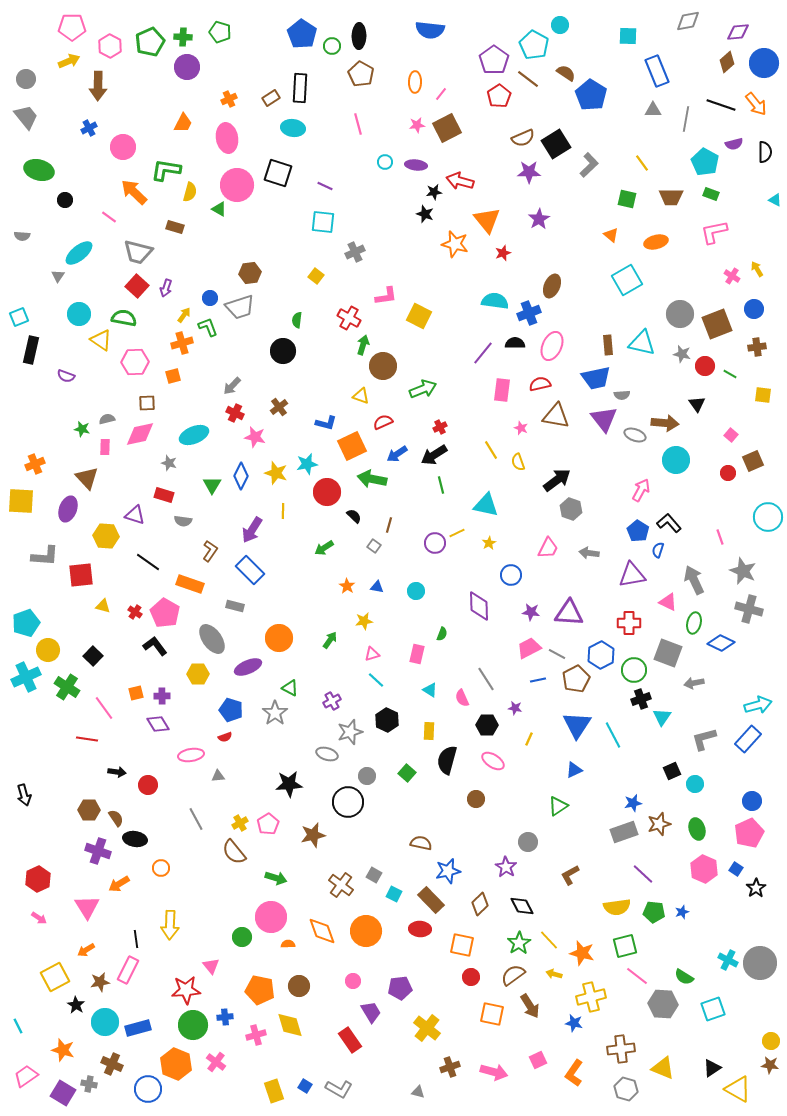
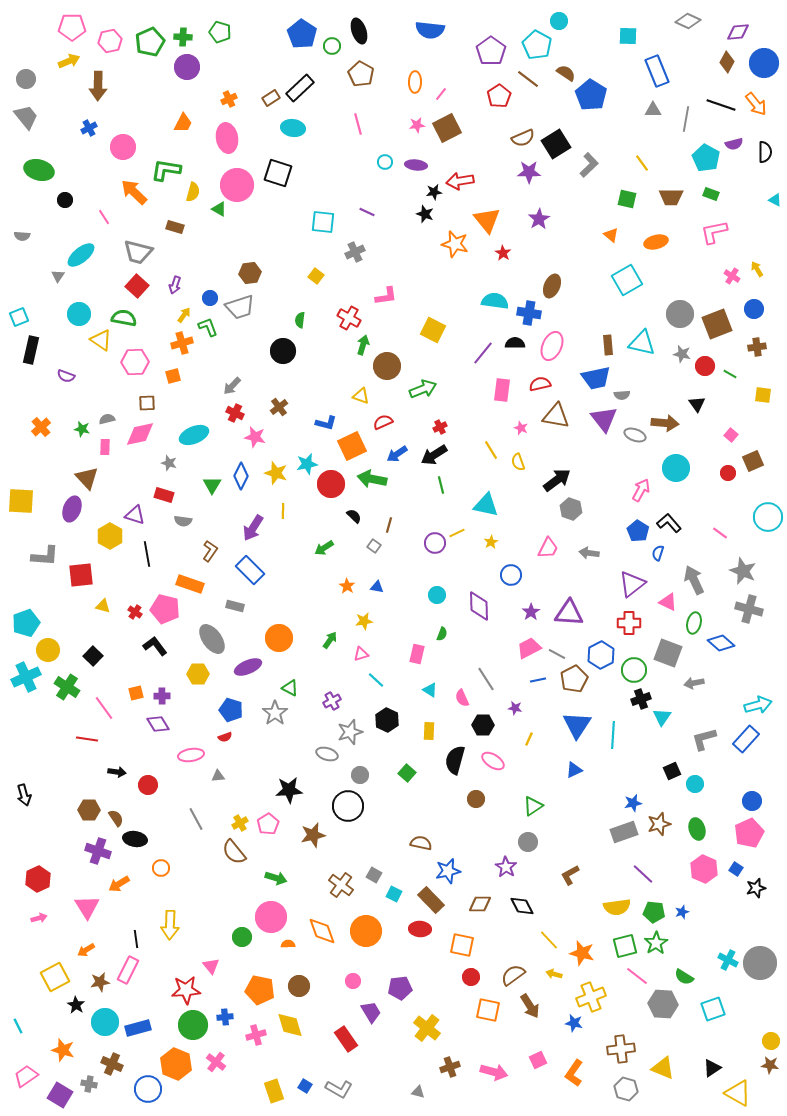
gray diamond at (688, 21): rotated 35 degrees clockwise
cyan circle at (560, 25): moved 1 px left, 4 px up
black ellipse at (359, 36): moved 5 px up; rotated 20 degrees counterclockwise
cyan pentagon at (534, 45): moved 3 px right
pink hexagon at (110, 46): moved 5 px up; rotated 20 degrees clockwise
purple pentagon at (494, 60): moved 3 px left, 9 px up
brown diamond at (727, 62): rotated 20 degrees counterclockwise
black rectangle at (300, 88): rotated 44 degrees clockwise
cyan pentagon at (705, 162): moved 1 px right, 4 px up
red arrow at (460, 181): rotated 24 degrees counterclockwise
purple line at (325, 186): moved 42 px right, 26 px down
yellow semicircle at (190, 192): moved 3 px right
pink line at (109, 217): moved 5 px left; rotated 21 degrees clockwise
cyan ellipse at (79, 253): moved 2 px right, 2 px down
red star at (503, 253): rotated 21 degrees counterclockwise
purple arrow at (166, 288): moved 9 px right, 3 px up
blue cross at (529, 313): rotated 30 degrees clockwise
yellow square at (419, 316): moved 14 px right, 14 px down
green semicircle at (297, 320): moved 3 px right
brown circle at (383, 366): moved 4 px right
cyan circle at (676, 460): moved 8 px down
orange cross at (35, 464): moved 6 px right, 37 px up; rotated 18 degrees counterclockwise
red circle at (327, 492): moved 4 px right, 8 px up
purple ellipse at (68, 509): moved 4 px right
purple arrow at (252, 530): moved 1 px right, 2 px up
yellow hexagon at (106, 536): moved 4 px right; rotated 25 degrees clockwise
pink line at (720, 537): moved 4 px up; rotated 35 degrees counterclockwise
yellow star at (489, 543): moved 2 px right, 1 px up
blue semicircle at (658, 550): moved 3 px down
black line at (148, 562): moved 1 px left, 8 px up; rotated 45 degrees clockwise
purple triangle at (632, 575): moved 9 px down; rotated 28 degrees counterclockwise
cyan circle at (416, 591): moved 21 px right, 4 px down
purple star at (531, 612): rotated 30 degrees clockwise
pink pentagon at (165, 613): moved 4 px up; rotated 16 degrees counterclockwise
blue diamond at (721, 643): rotated 16 degrees clockwise
pink triangle at (372, 654): moved 11 px left
brown pentagon at (576, 679): moved 2 px left
black hexagon at (487, 725): moved 4 px left
cyan line at (613, 735): rotated 32 degrees clockwise
blue rectangle at (748, 739): moved 2 px left
black semicircle at (447, 760): moved 8 px right
gray circle at (367, 776): moved 7 px left, 1 px up
black star at (289, 784): moved 6 px down
black circle at (348, 802): moved 4 px down
green triangle at (558, 806): moved 25 px left
black star at (756, 888): rotated 18 degrees clockwise
brown diamond at (480, 904): rotated 45 degrees clockwise
pink arrow at (39, 918): rotated 49 degrees counterclockwise
green star at (519, 943): moved 137 px right
yellow cross at (591, 997): rotated 8 degrees counterclockwise
orange square at (492, 1014): moved 4 px left, 4 px up
red rectangle at (350, 1040): moved 4 px left, 1 px up
yellow triangle at (738, 1089): moved 4 px down
purple square at (63, 1093): moved 3 px left, 2 px down
